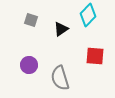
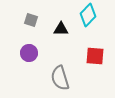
black triangle: rotated 35 degrees clockwise
purple circle: moved 12 px up
